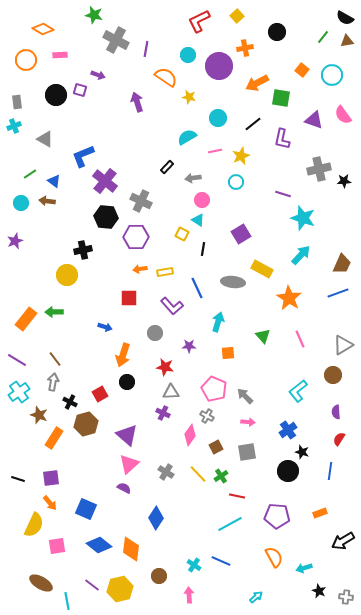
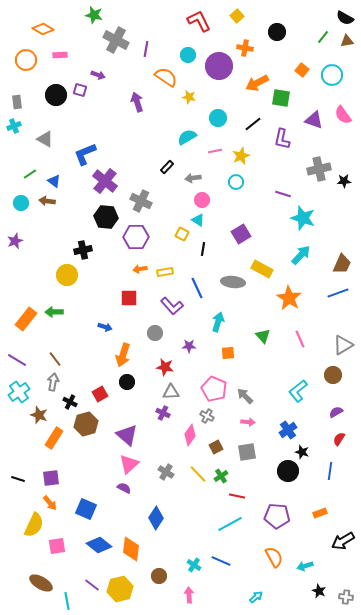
red L-shape at (199, 21): rotated 90 degrees clockwise
orange cross at (245, 48): rotated 21 degrees clockwise
blue L-shape at (83, 156): moved 2 px right, 2 px up
purple semicircle at (336, 412): rotated 64 degrees clockwise
cyan arrow at (304, 568): moved 1 px right, 2 px up
